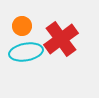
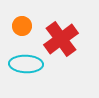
cyan ellipse: moved 12 px down; rotated 12 degrees clockwise
